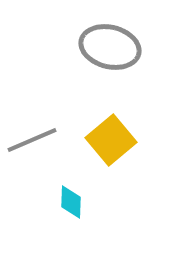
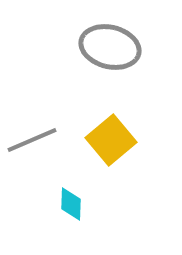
cyan diamond: moved 2 px down
